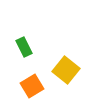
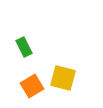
yellow square: moved 3 px left, 8 px down; rotated 24 degrees counterclockwise
